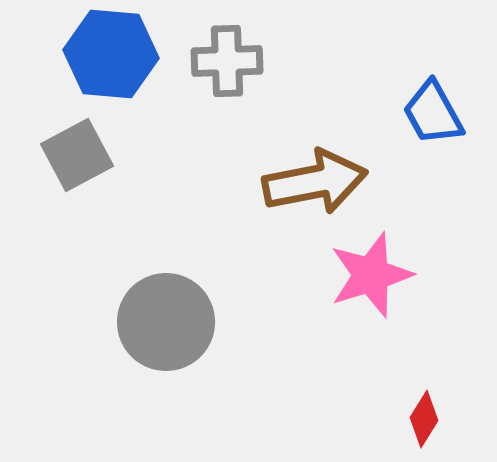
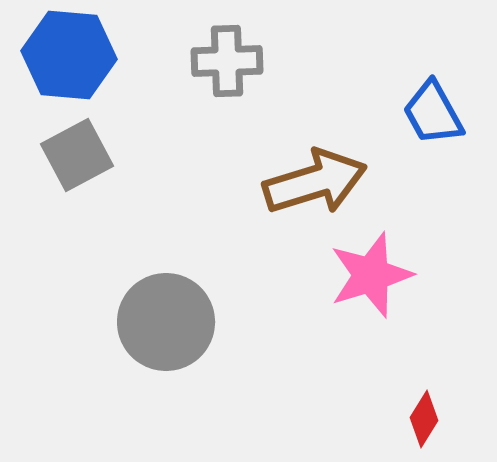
blue hexagon: moved 42 px left, 1 px down
brown arrow: rotated 6 degrees counterclockwise
